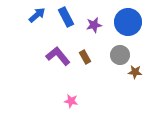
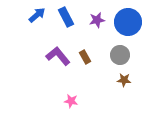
purple star: moved 3 px right, 5 px up
brown star: moved 11 px left, 8 px down
